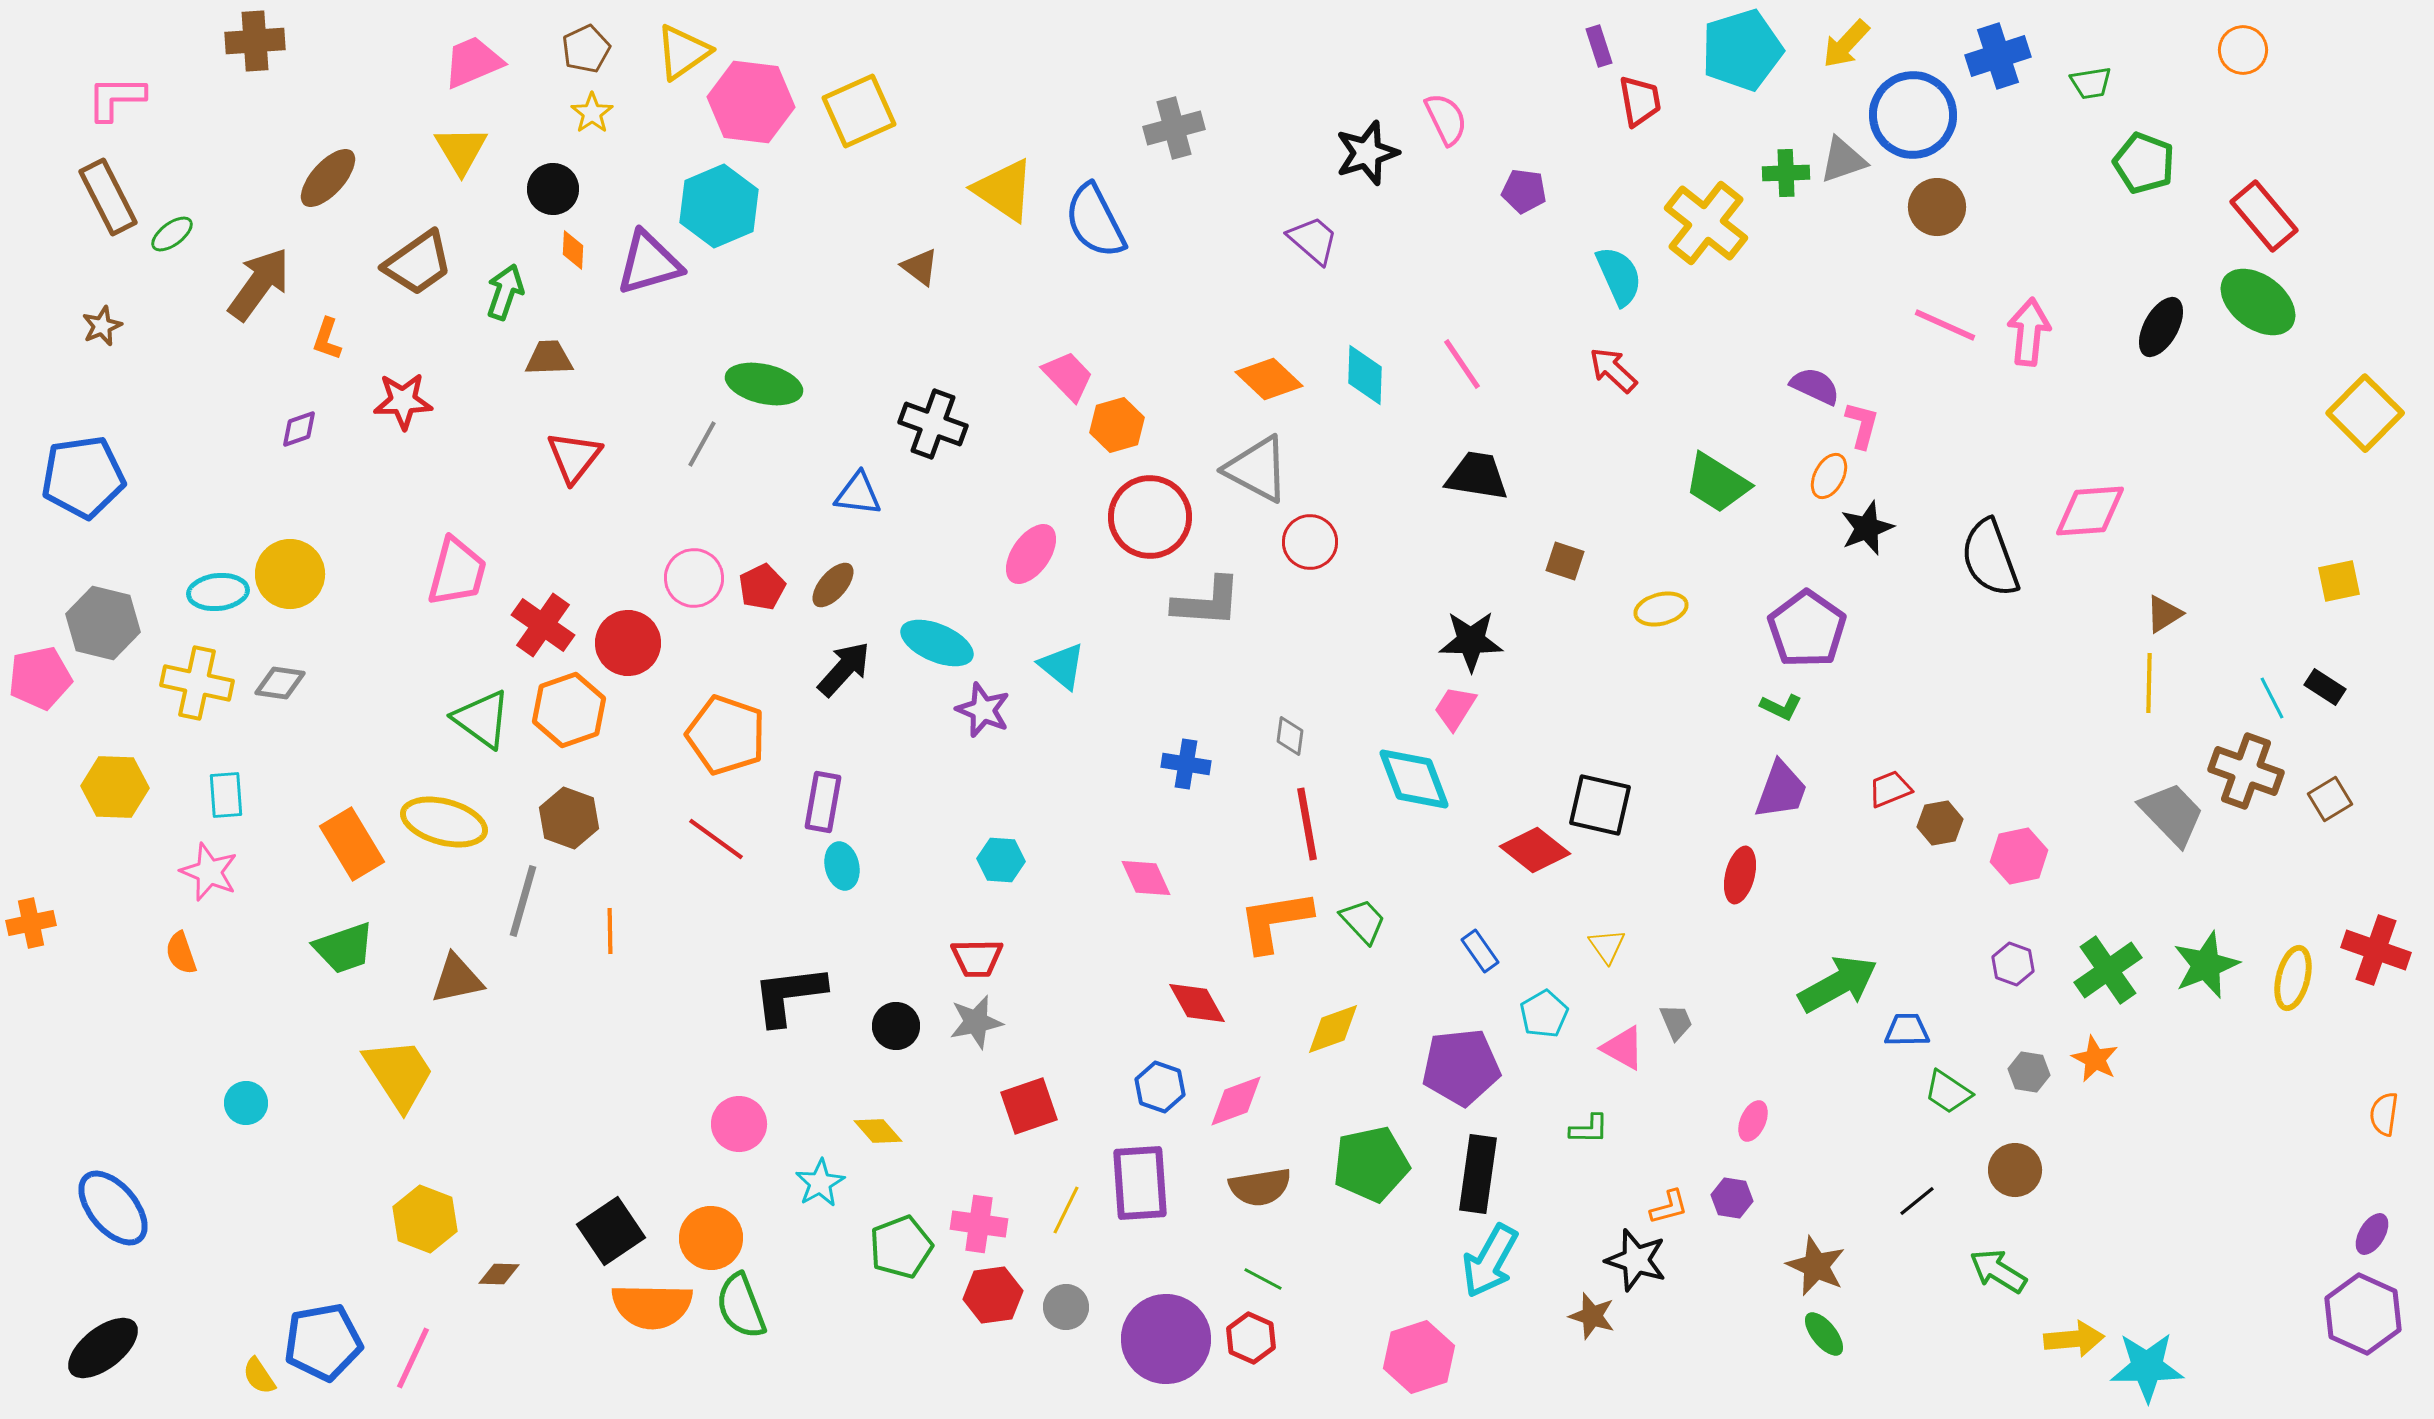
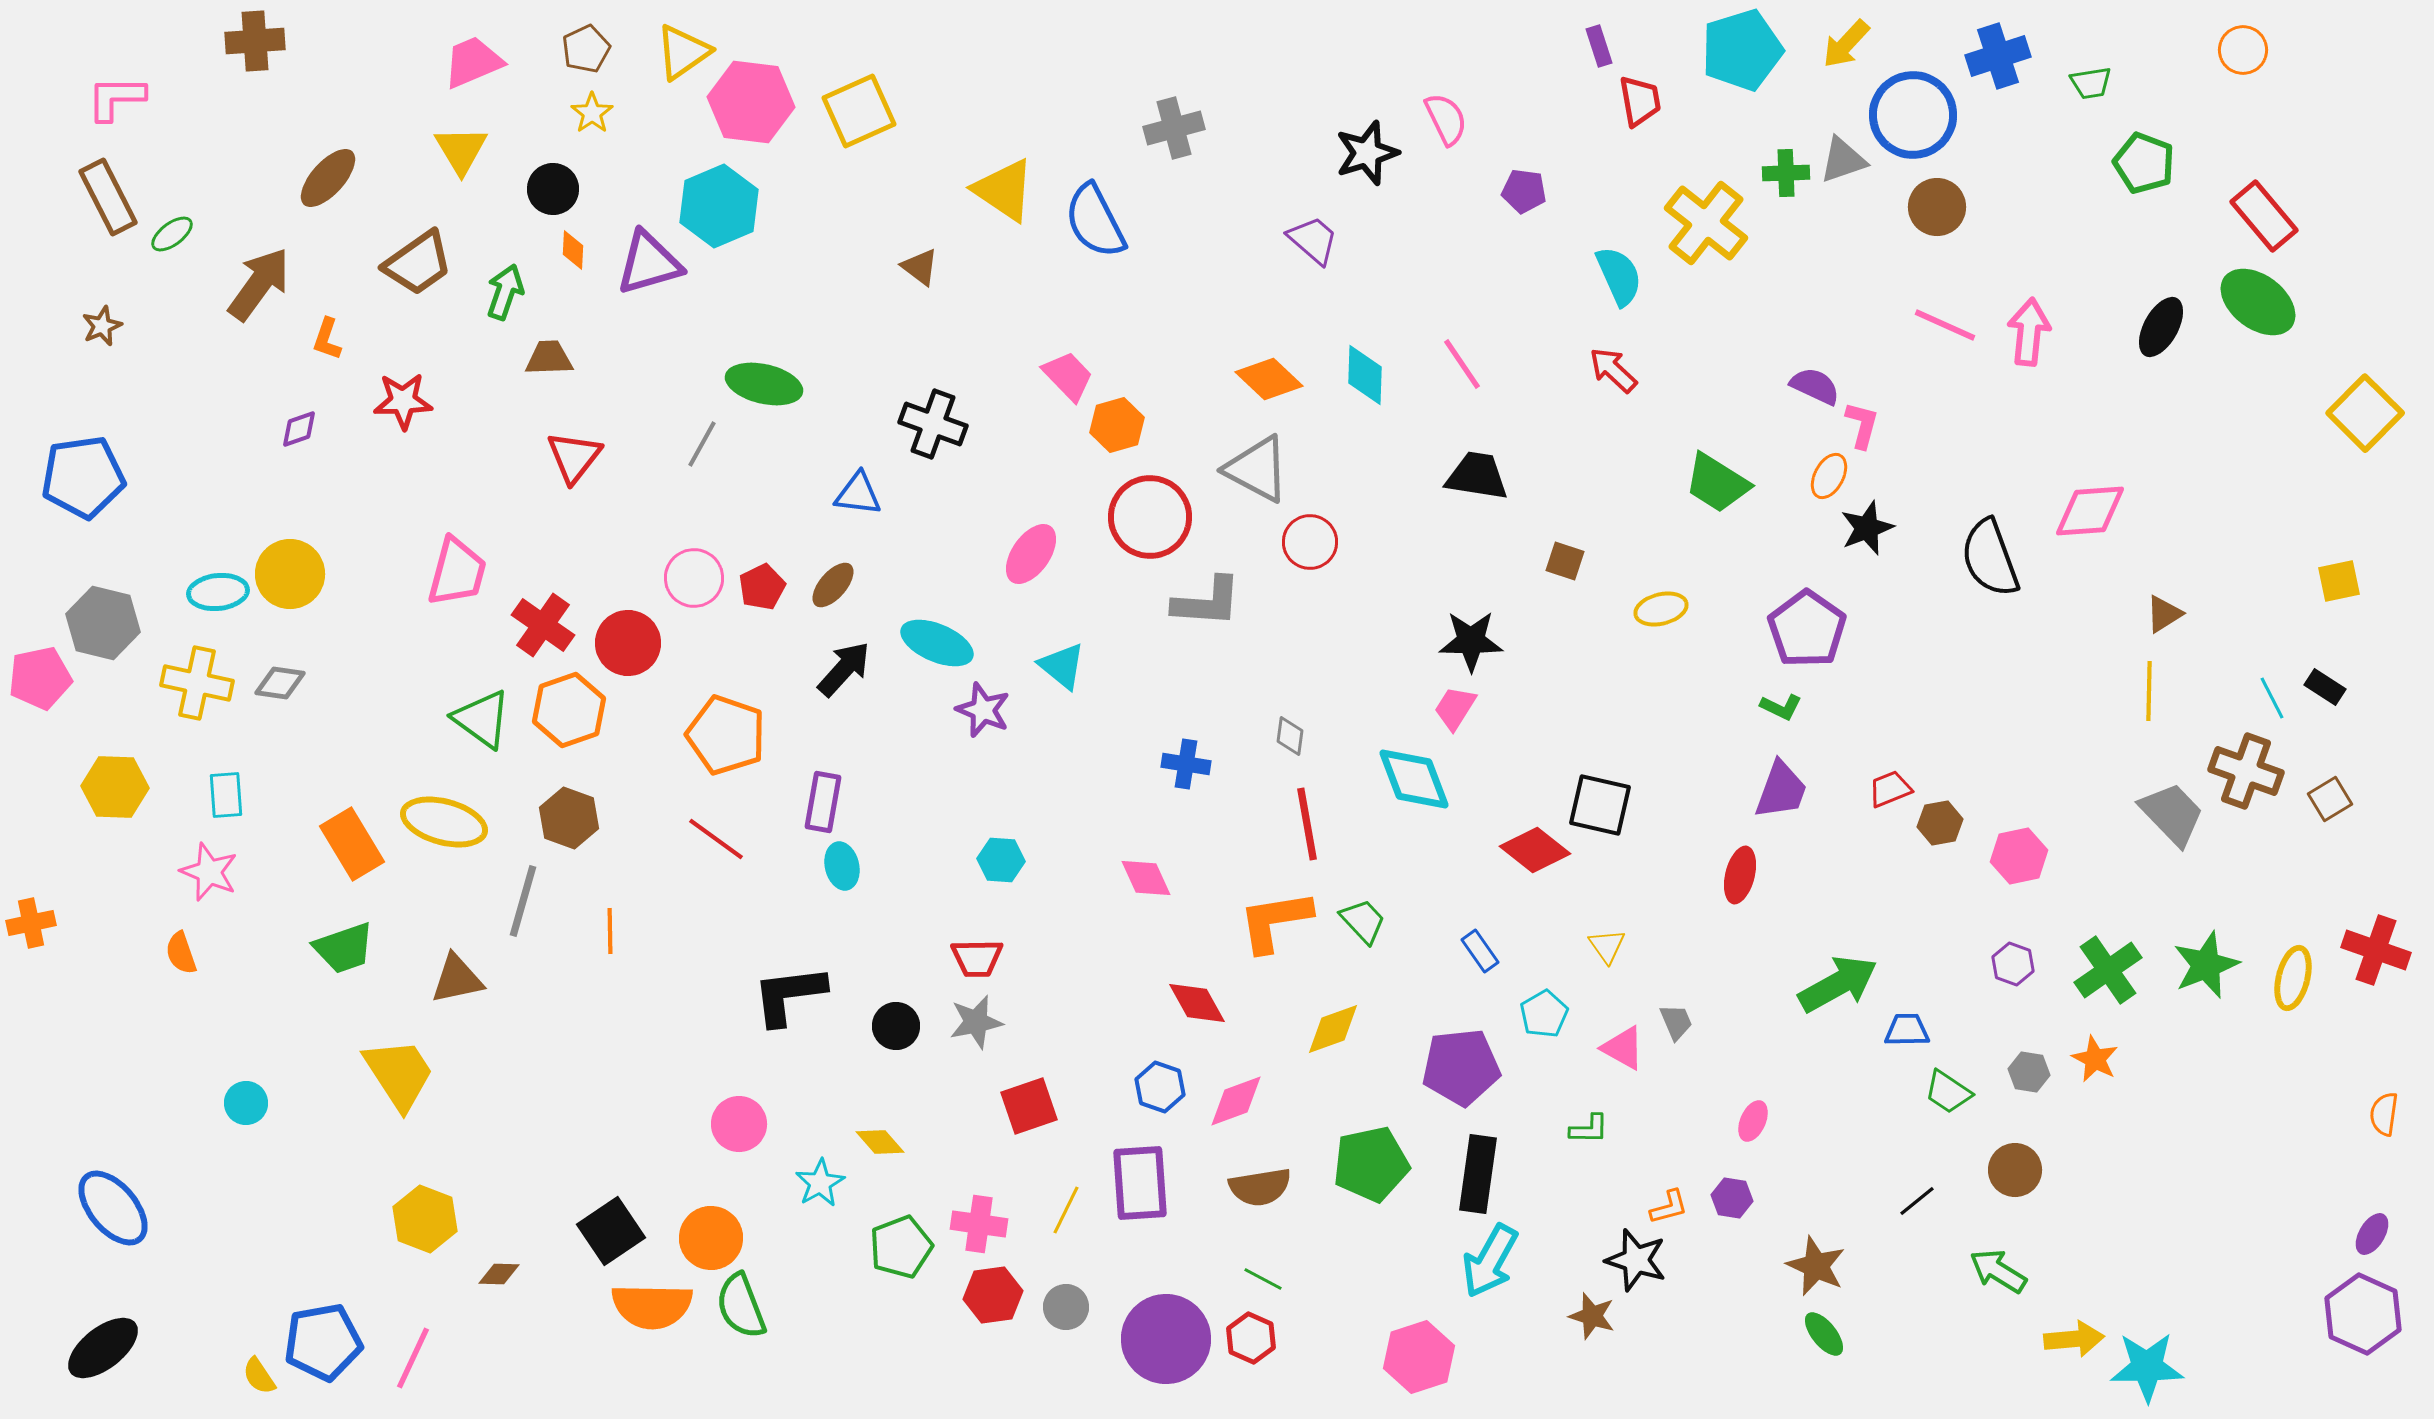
yellow line at (2149, 683): moved 8 px down
yellow diamond at (878, 1131): moved 2 px right, 11 px down
